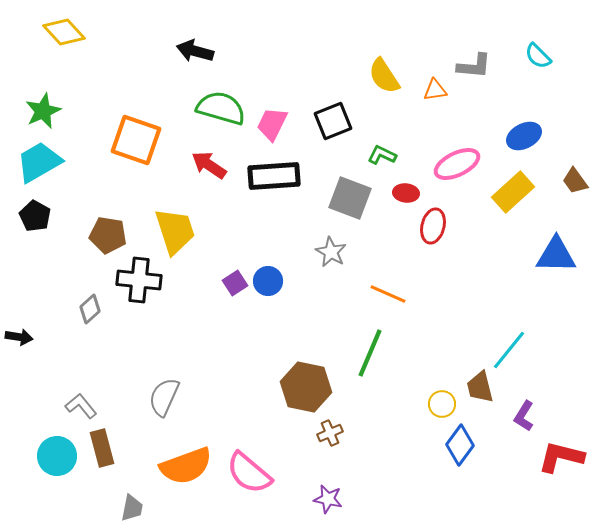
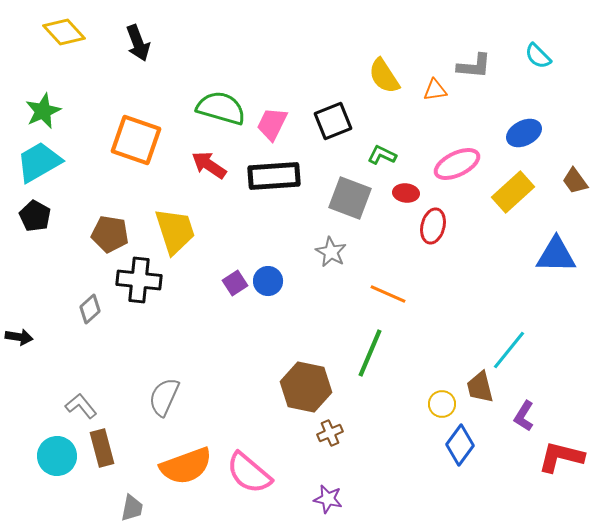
black arrow at (195, 51): moved 57 px left, 8 px up; rotated 126 degrees counterclockwise
blue ellipse at (524, 136): moved 3 px up
brown pentagon at (108, 235): moved 2 px right, 1 px up
